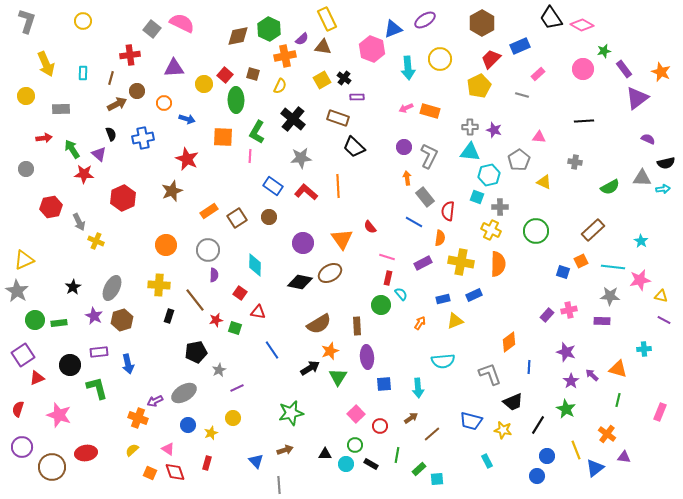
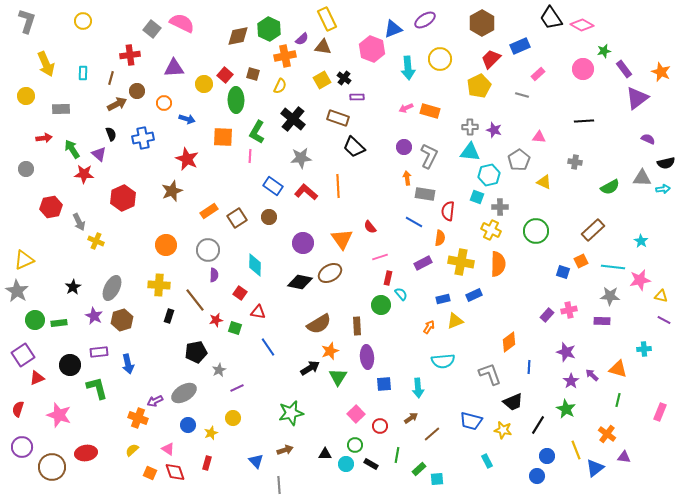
gray rectangle at (425, 197): moved 3 px up; rotated 42 degrees counterclockwise
pink line at (387, 257): moved 7 px left; rotated 35 degrees counterclockwise
orange arrow at (420, 323): moved 9 px right, 4 px down
blue line at (272, 350): moved 4 px left, 3 px up
